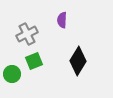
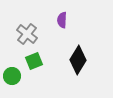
gray cross: rotated 25 degrees counterclockwise
black diamond: moved 1 px up
green circle: moved 2 px down
